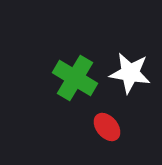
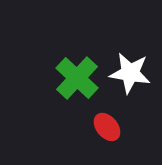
green cross: moved 2 px right; rotated 12 degrees clockwise
